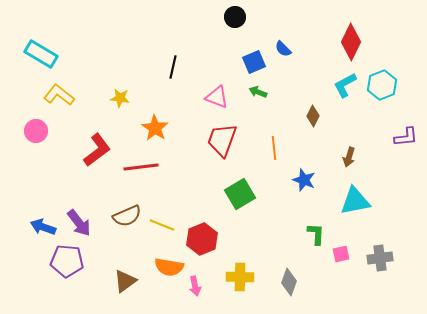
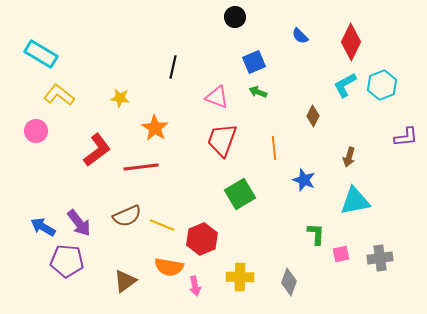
blue semicircle: moved 17 px right, 13 px up
blue arrow: rotated 10 degrees clockwise
